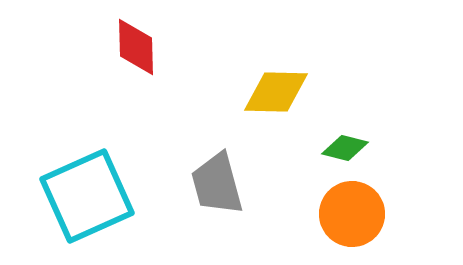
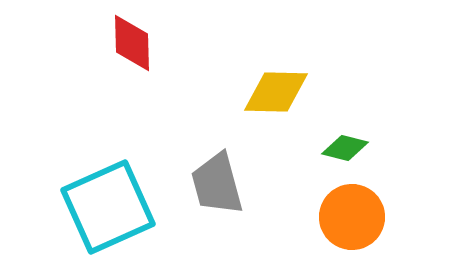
red diamond: moved 4 px left, 4 px up
cyan square: moved 21 px right, 11 px down
orange circle: moved 3 px down
